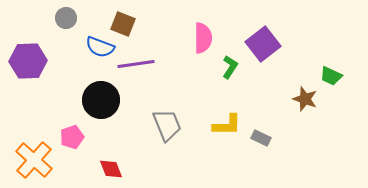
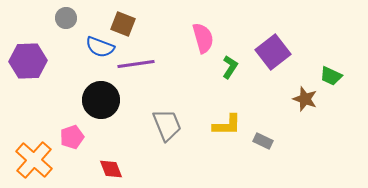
pink semicircle: rotated 16 degrees counterclockwise
purple square: moved 10 px right, 8 px down
gray rectangle: moved 2 px right, 3 px down
